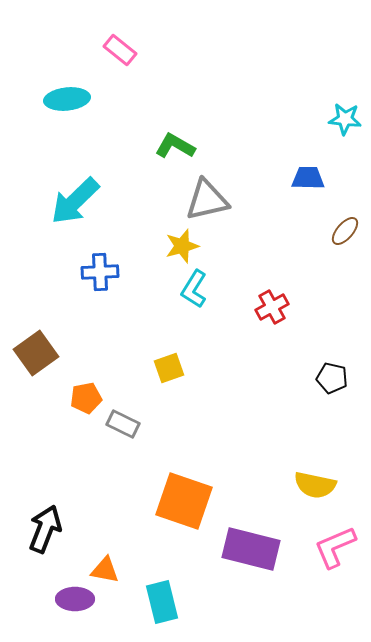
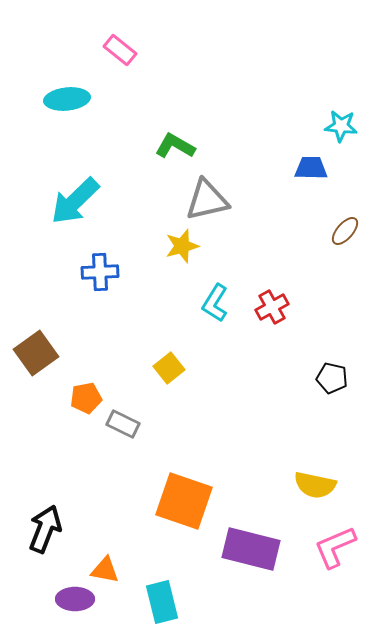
cyan star: moved 4 px left, 7 px down
blue trapezoid: moved 3 px right, 10 px up
cyan L-shape: moved 21 px right, 14 px down
yellow square: rotated 20 degrees counterclockwise
